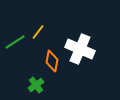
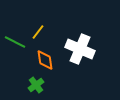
green line: rotated 60 degrees clockwise
orange diamond: moved 7 px left, 1 px up; rotated 20 degrees counterclockwise
